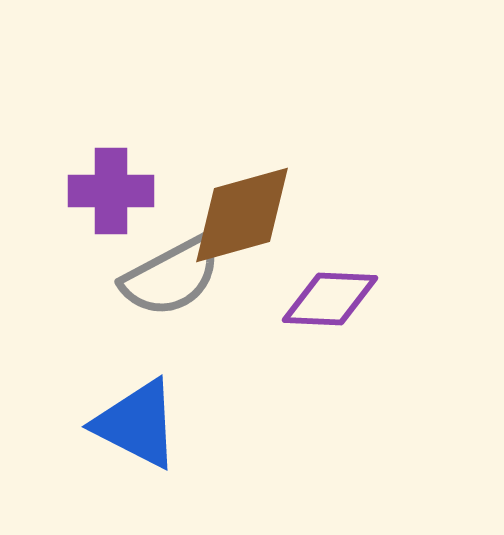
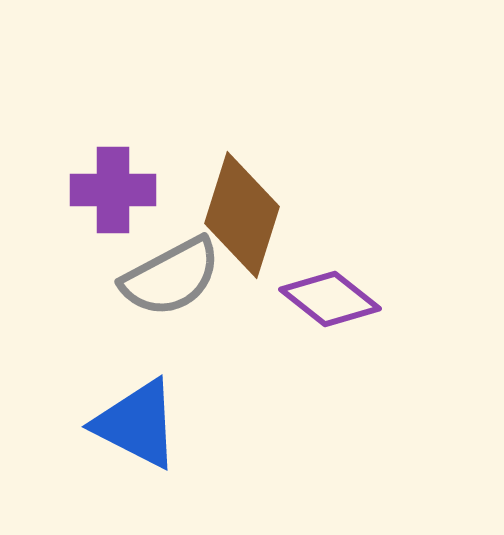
purple cross: moved 2 px right, 1 px up
brown diamond: rotated 57 degrees counterclockwise
purple diamond: rotated 36 degrees clockwise
